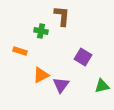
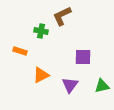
brown L-shape: rotated 120 degrees counterclockwise
purple square: rotated 30 degrees counterclockwise
purple triangle: moved 9 px right
